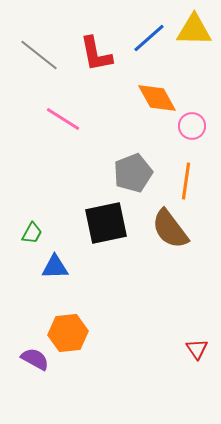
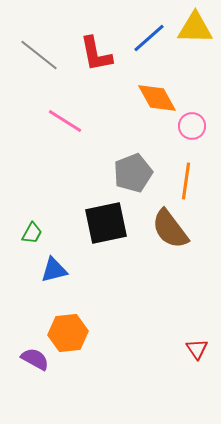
yellow triangle: moved 1 px right, 2 px up
pink line: moved 2 px right, 2 px down
blue triangle: moved 1 px left, 3 px down; rotated 12 degrees counterclockwise
